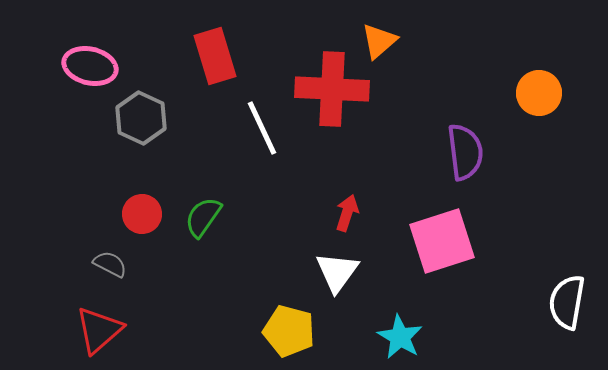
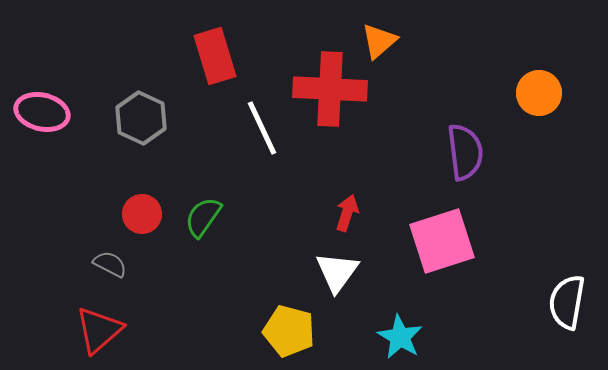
pink ellipse: moved 48 px left, 46 px down
red cross: moved 2 px left
